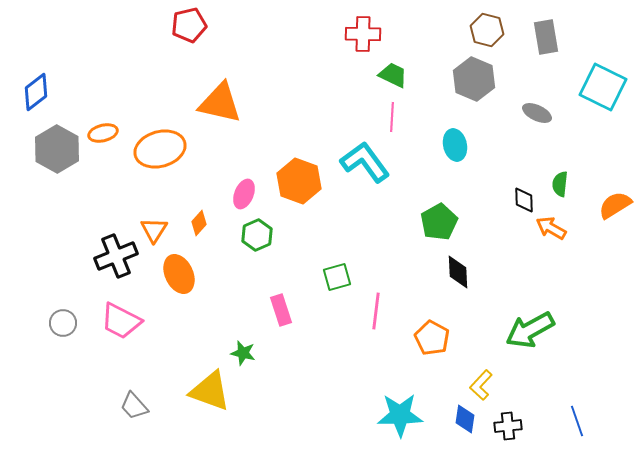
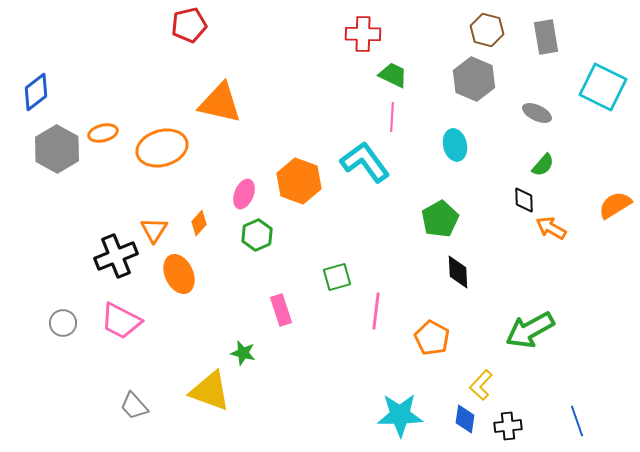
orange ellipse at (160, 149): moved 2 px right, 1 px up
green semicircle at (560, 184): moved 17 px left, 19 px up; rotated 145 degrees counterclockwise
green pentagon at (439, 222): moved 1 px right, 3 px up
